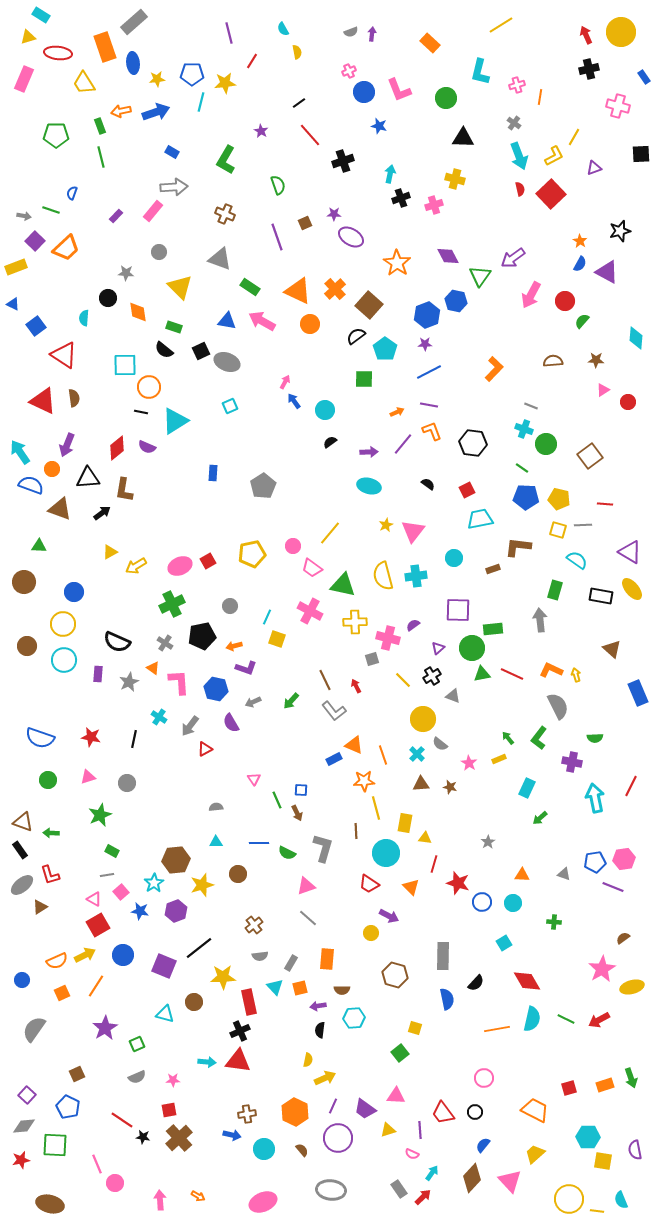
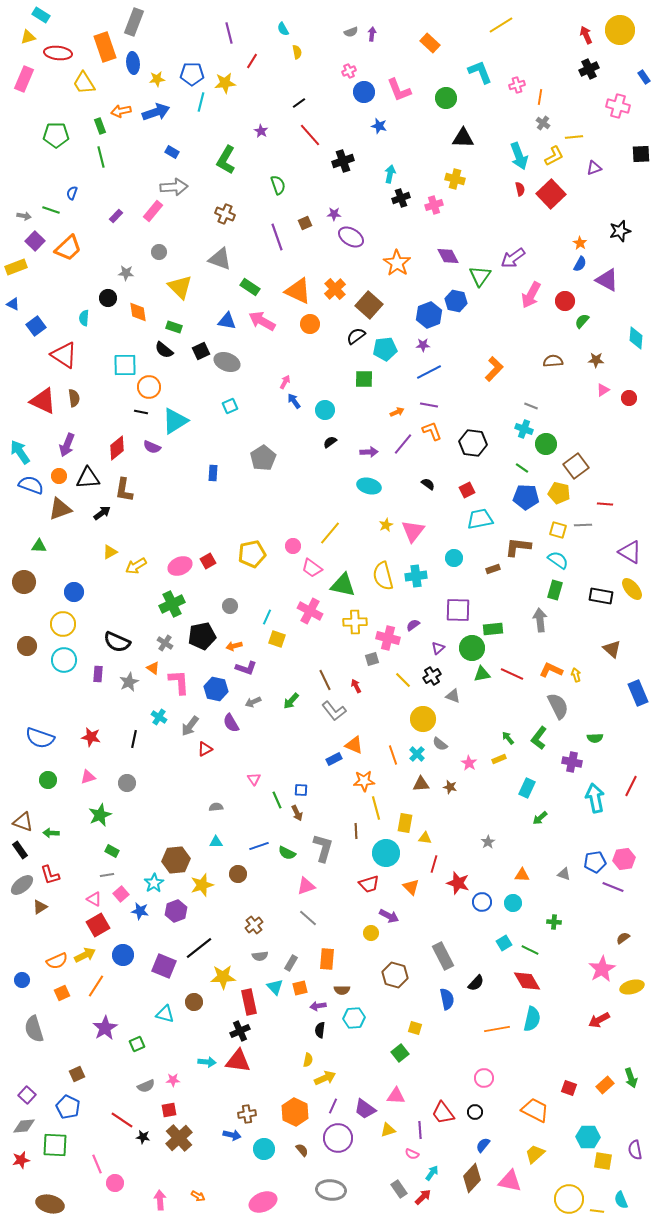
gray rectangle at (134, 22): rotated 28 degrees counterclockwise
yellow circle at (621, 32): moved 1 px left, 2 px up
black cross at (589, 69): rotated 12 degrees counterclockwise
cyan L-shape at (480, 72): rotated 144 degrees clockwise
gray cross at (514, 123): moved 29 px right
yellow line at (574, 137): rotated 54 degrees clockwise
orange star at (580, 241): moved 2 px down
orange trapezoid at (66, 248): moved 2 px right
purple triangle at (607, 272): moved 8 px down
blue hexagon at (427, 315): moved 2 px right
purple star at (425, 344): moved 2 px left, 1 px down
cyan pentagon at (385, 349): rotated 30 degrees clockwise
red circle at (628, 402): moved 1 px right, 4 px up
purple semicircle at (147, 447): moved 5 px right
brown square at (590, 456): moved 14 px left, 10 px down
orange circle at (52, 469): moved 7 px right, 7 px down
gray pentagon at (263, 486): moved 28 px up
yellow pentagon at (559, 499): moved 6 px up
brown triangle at (60, 509): rotated 40 degrees counterclockwise
cyan semicircle at (577, 560): moved 19 px left
orange line at (383, 755): moved 10 px right
blue line at (259, 843): moved 3 px down; rotated 18 degrees counterclockwise
red trapezoid at (369, 884): rotated 50 degrees counterclockwise
pink square at (121, 892): moved 2 px down
gray rectangle at (443, 956): rotated 28 degrees counterclockwise
green line at (566, 1019): moved 36 px left, 69 px up
gray semicircle at (34, 1029): rotated 52 degrees counterclockwise
gray semicircle at (137, 1077): moved 9 px right, 9 px down
orange rectangle at (605, 1085): rotated 24 degrees counterclockwise
red square at (569, 1088): rotated 35 degrees clockwise
pink triangle at (510, 1181): rotated 35 degrees counterclockwise
